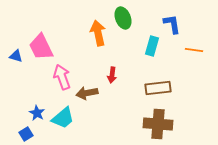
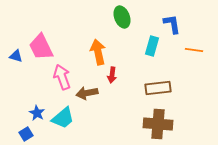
green ellipse: moved 1 px left, 1 px up
orange arrow: moved 19 px down
